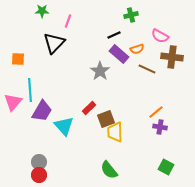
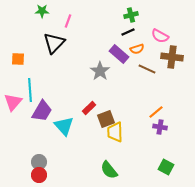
black line: moved 14 px right, 3 px up
